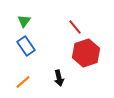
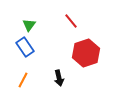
green triangle: moved 5 px right, 4 px down
red line: moved 4 px left, 6 px up
blue rectangle: moved 1 px left, 1 px down
orange line: moved 2 px up; rotated 21 degrees counterclockwise
